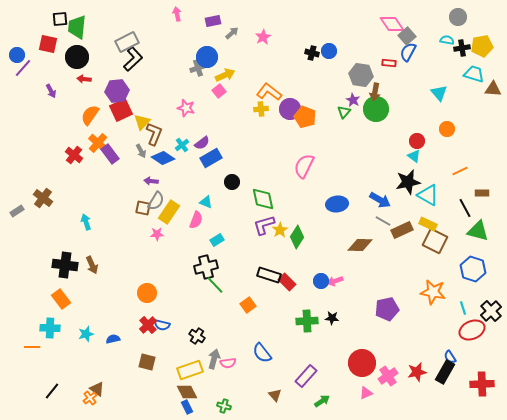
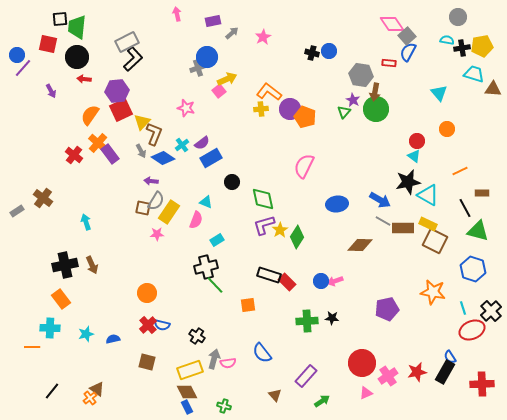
yellow arrow at (225, 75): moved 2 px right, 4 px down
brown rectangle at (402, 230): moved 1 px right, 2 px up; rotated 25 degrees clockwise
black cross at (65, 265): rotated 20 degrees counterclockwise
orange square at (248, 305): rotated 28 degrees clockwise
